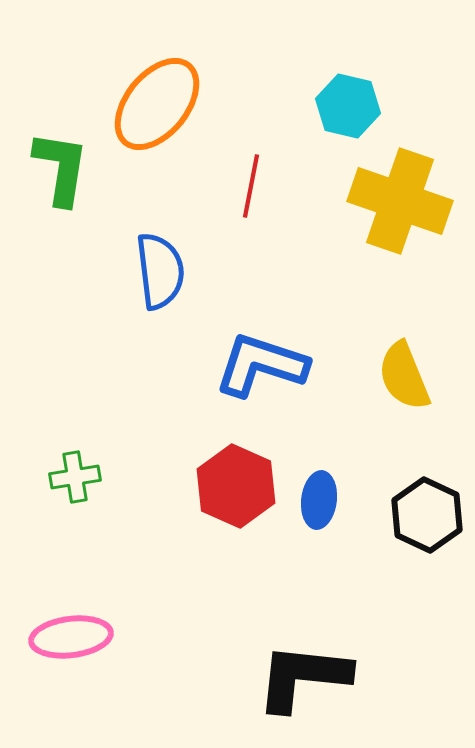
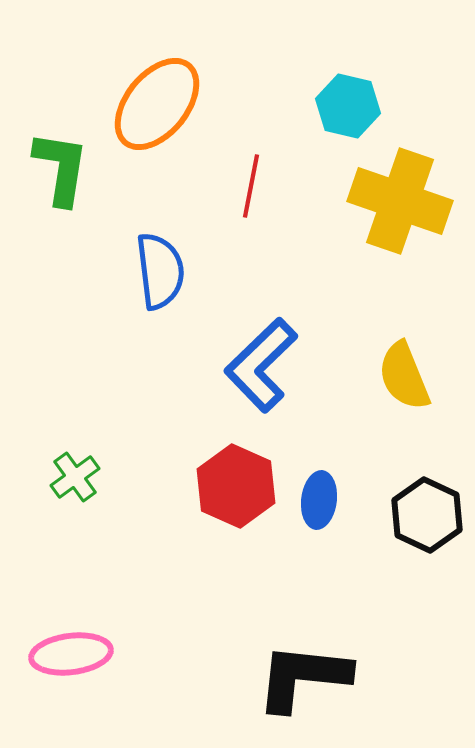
blue L-shape: rotated 62 degrees counterclockwise
green cross: rotated 27 degrees counterclockwise
pink ellipse: moved 17 px down
